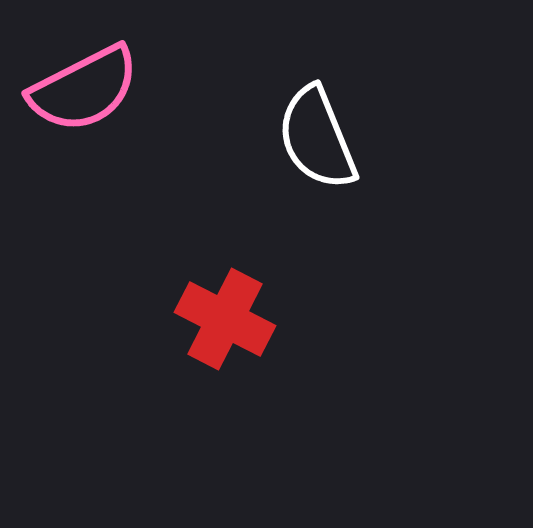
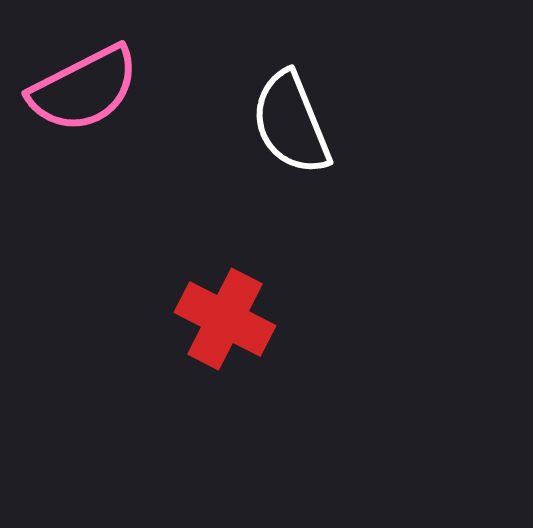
white semicircle: moved 26 px left, 15 px up
